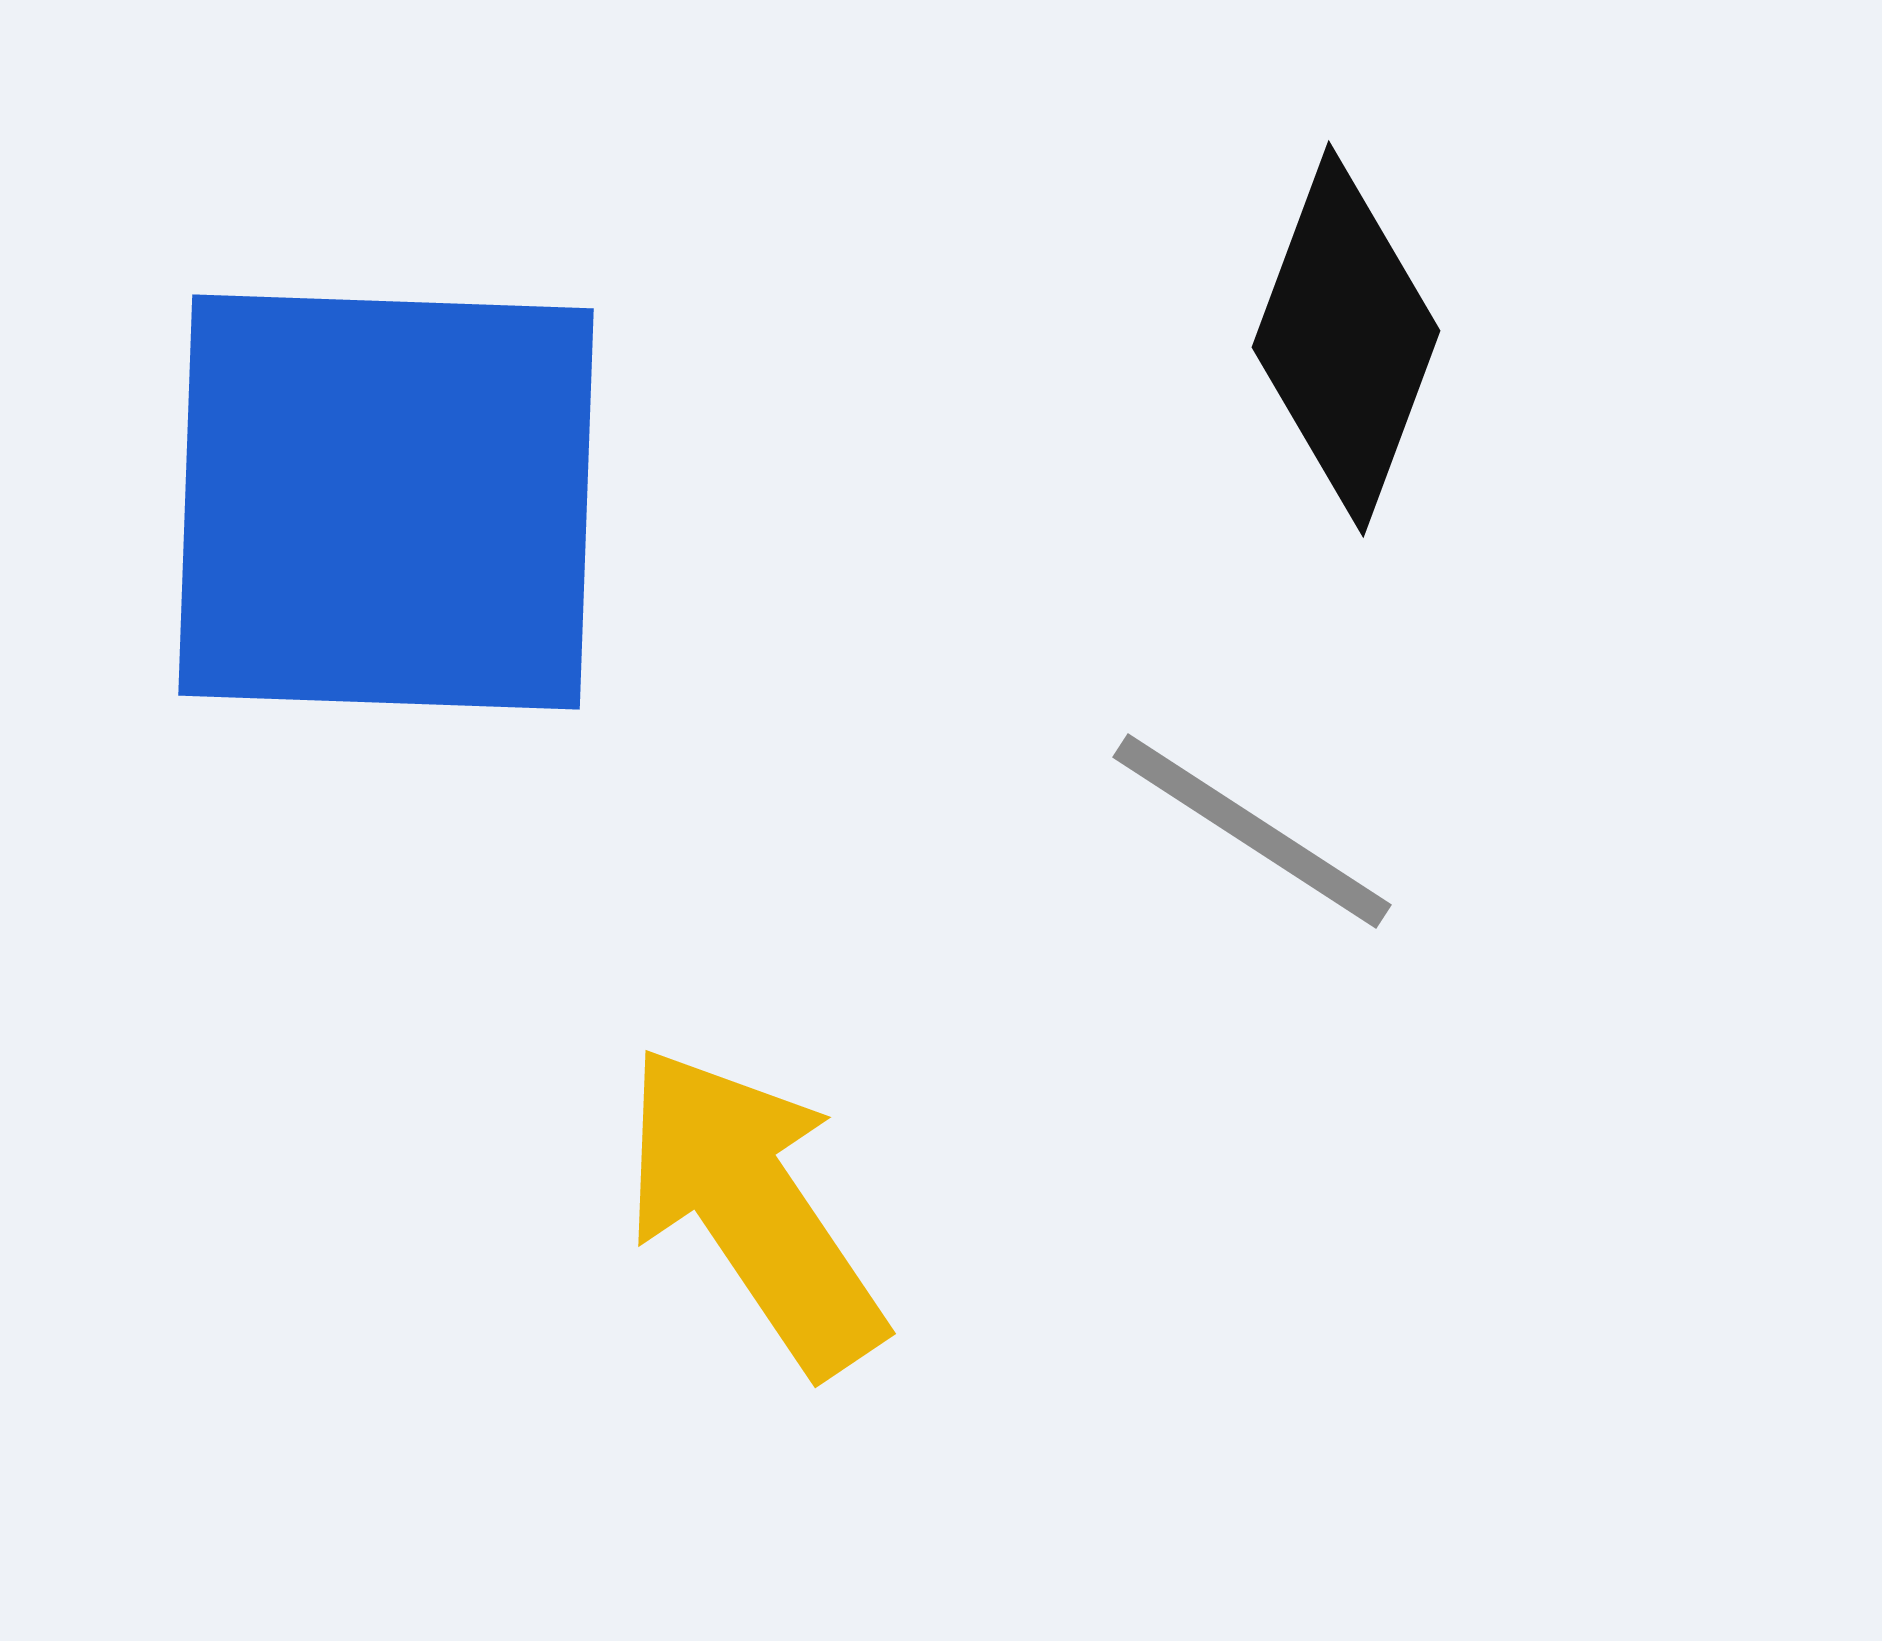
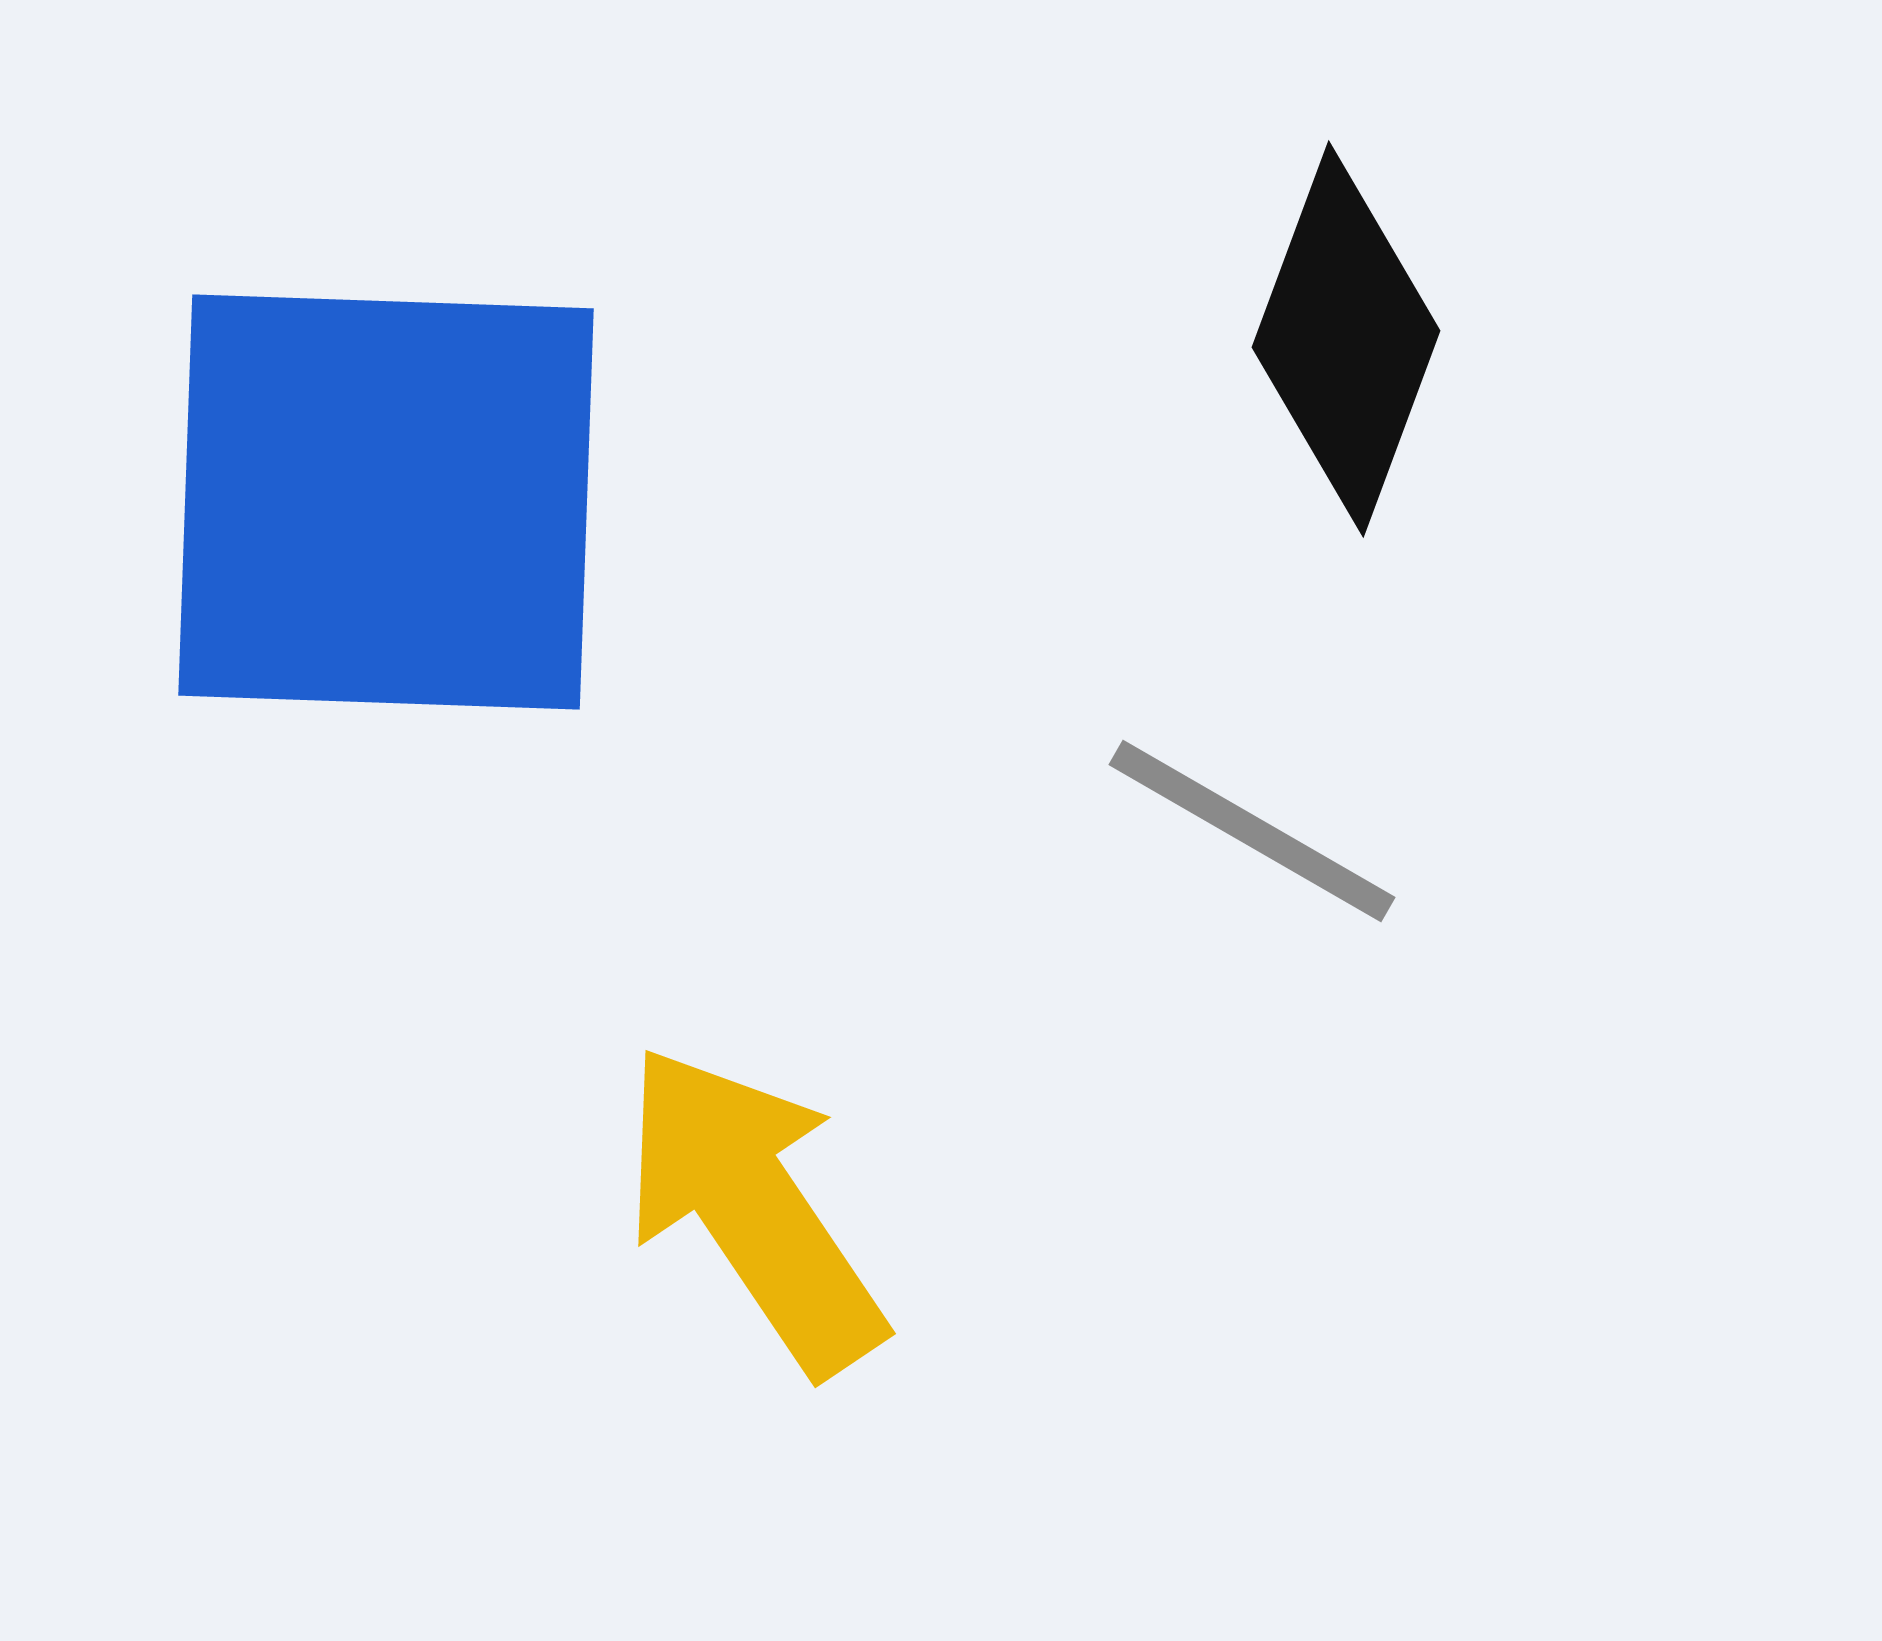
gray line: rotated 3 degrees counterclockwise
